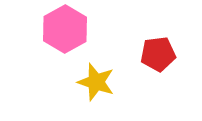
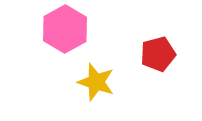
red pentagon: rotated 8 degrees counterclockwise
